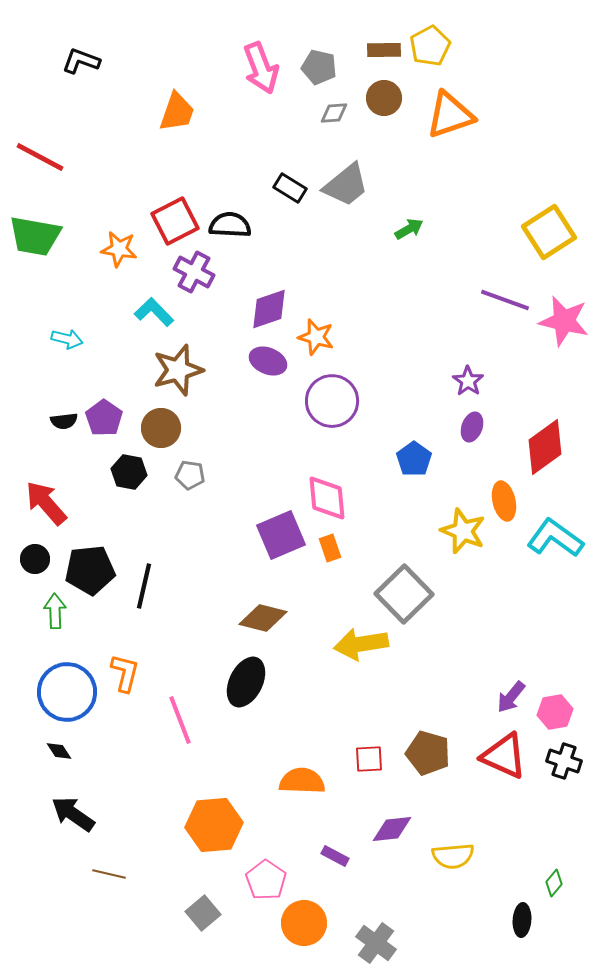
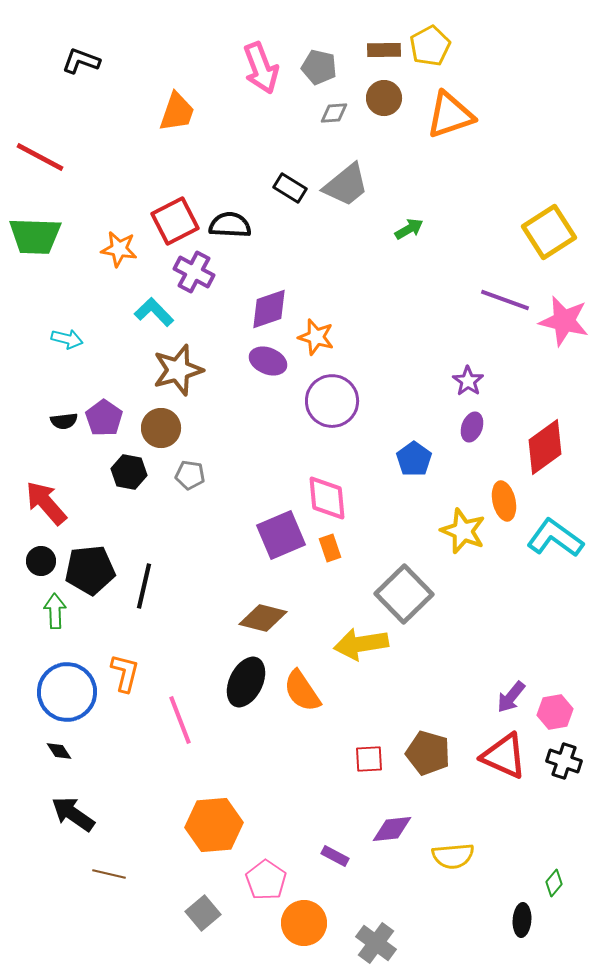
green trapezoid at (35, 236): rotated 8 degrees counterclockwise
black circle at (35, 559): moved 6 px right, 2 px down
orange semicircle at (302, 781): moved 90 px up; rotated 126 degrees counterclockwise
